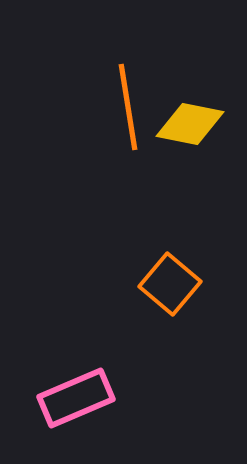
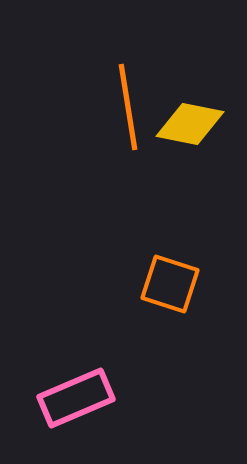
orange square: rotated 22 degrees counterclockwise
